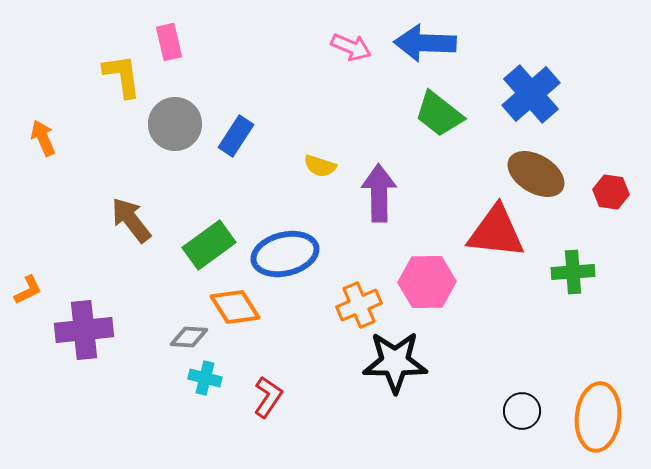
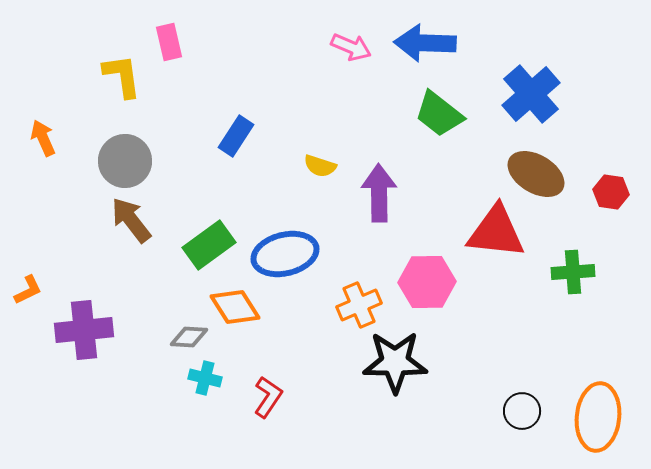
gray circle: moved 50 px left, 37 px down
